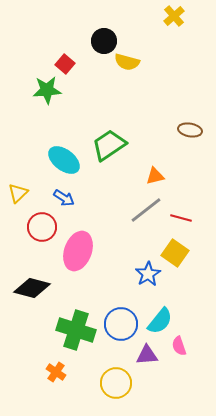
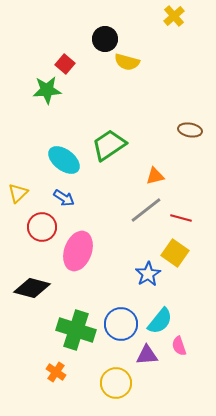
black circle: moved 1 px right, 2 px up
